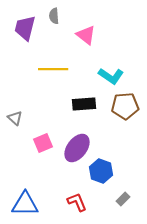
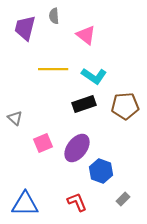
cyan L-shape: moved 17 px left
black rectangle: rotated 15 degrees counterclockwise
